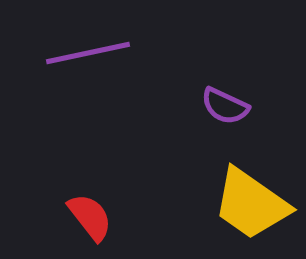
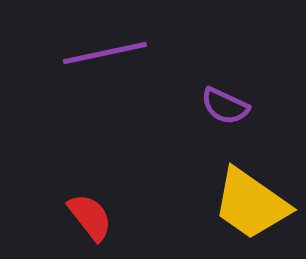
purple line: moved 17 px right
